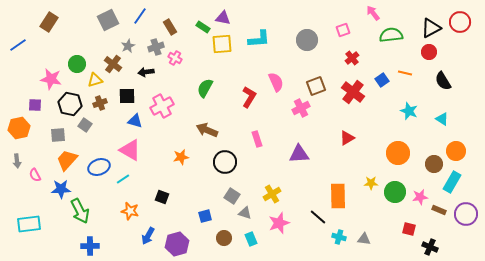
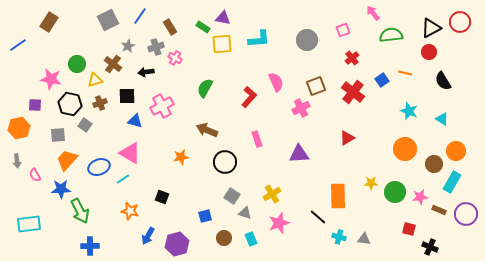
red L-shape at (249, 97): rotated 10 degrees clockwise
pink triangle at (130, 150): moved 3 px down
orange circle at (398, 153): moved 7 px right, 4 px up
